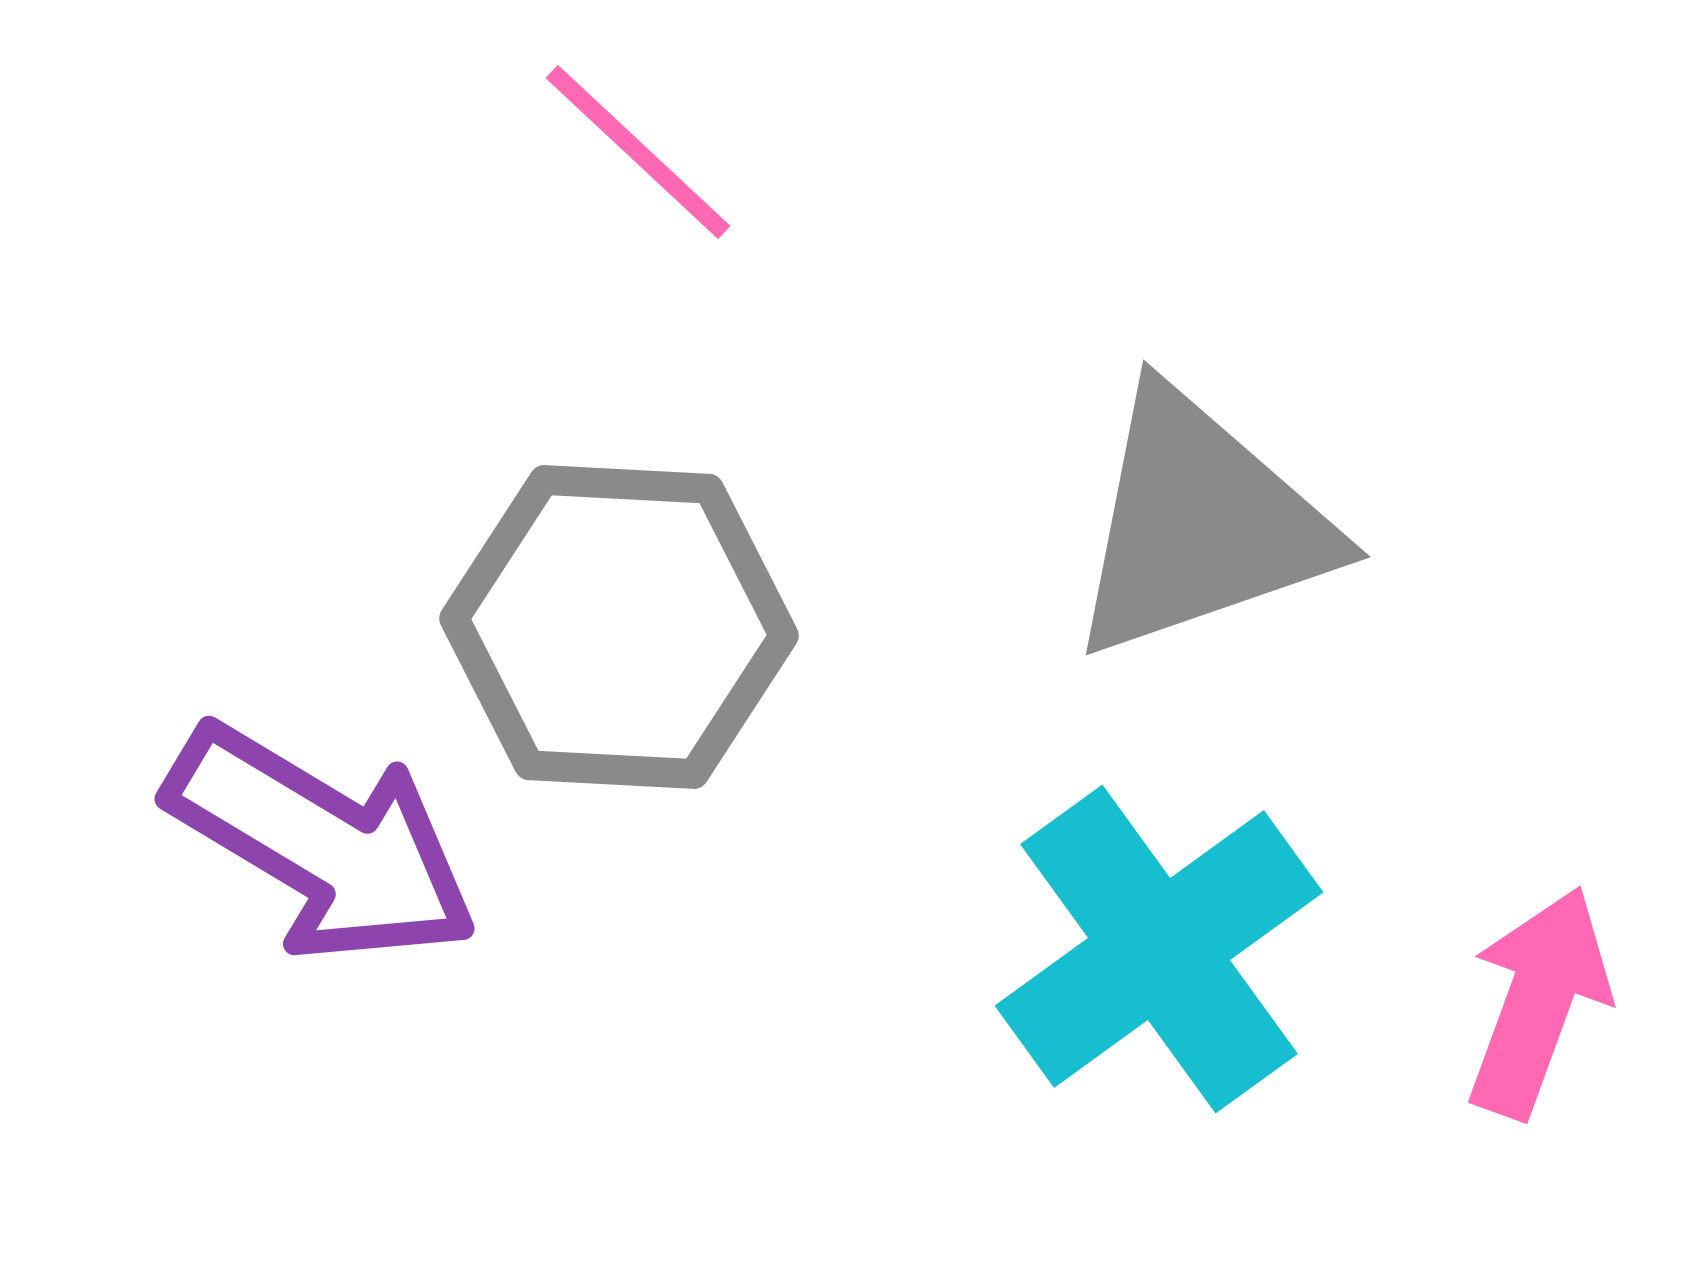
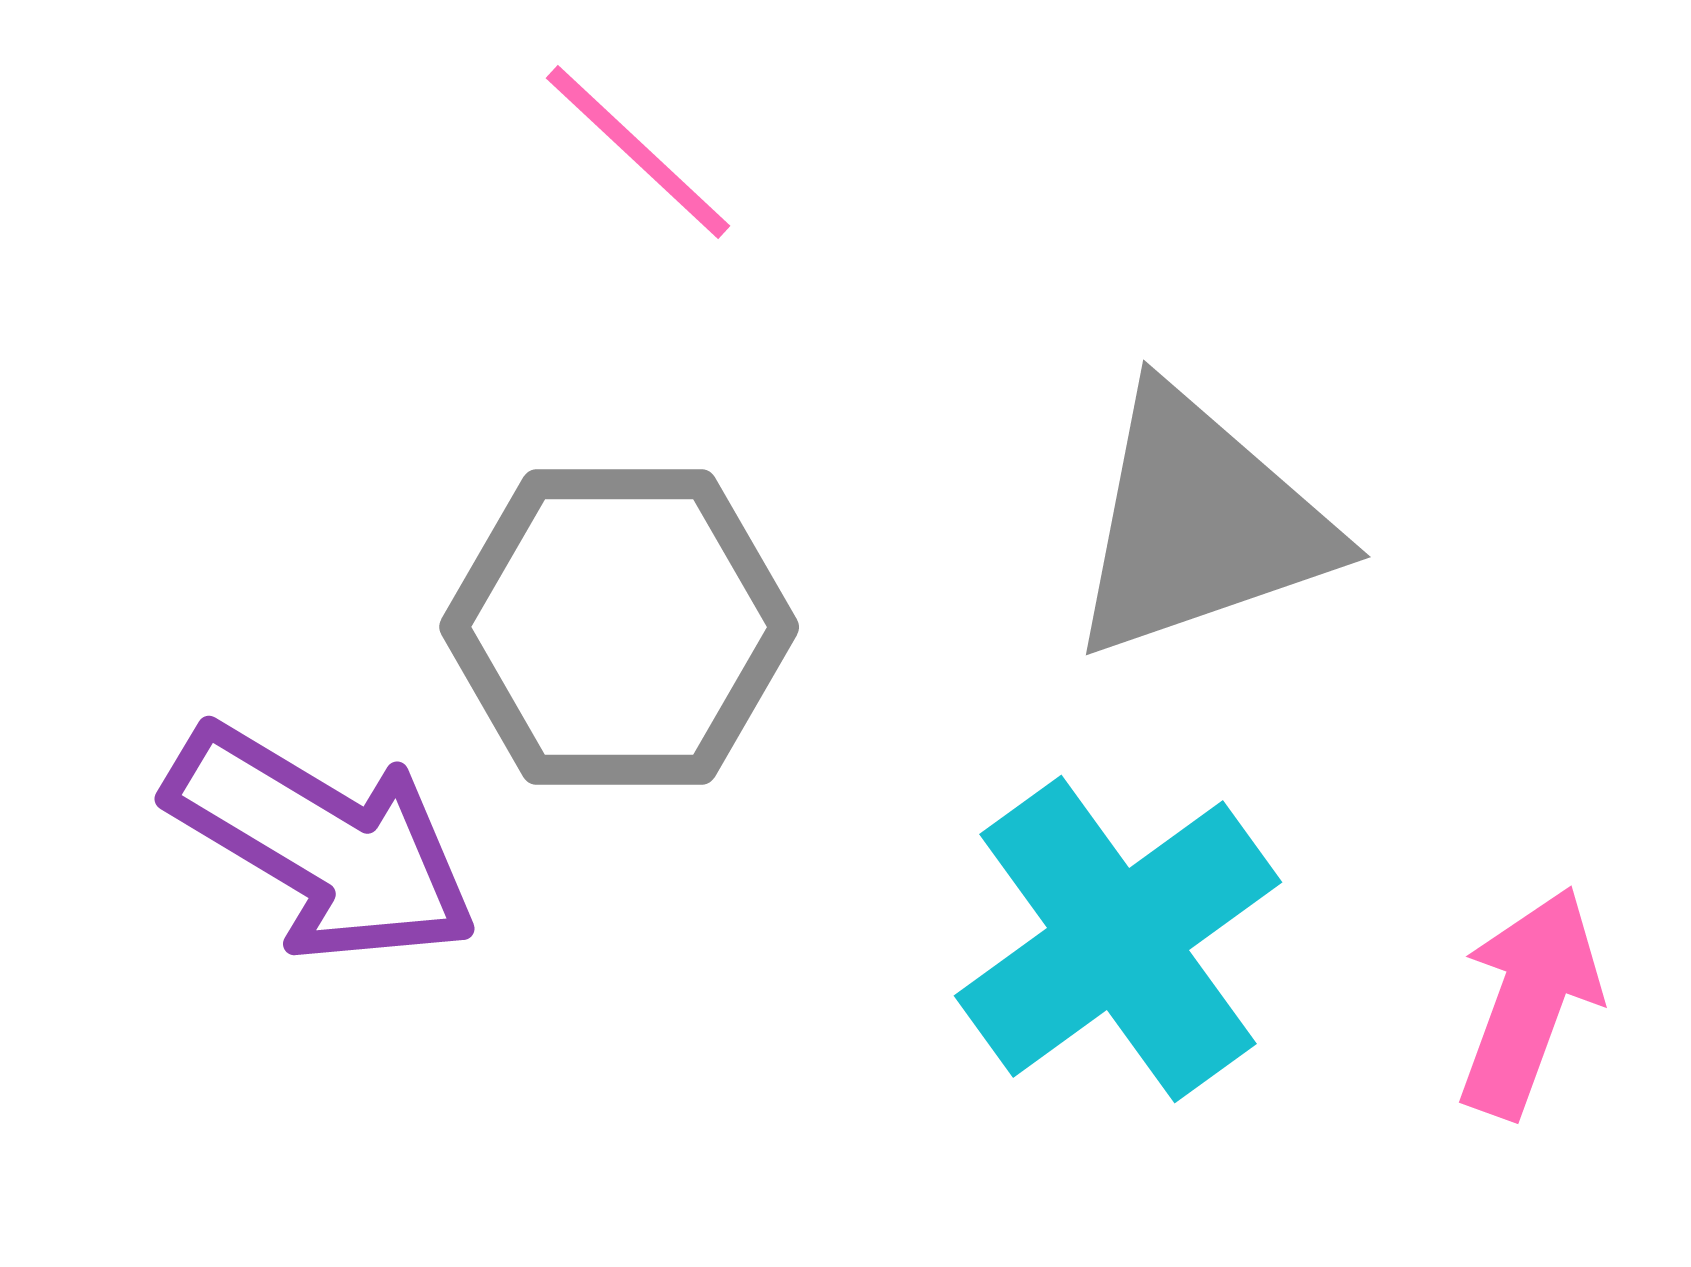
gray hexagon: rotated 3 degrees counterclockwise
cyan cross: moved 41 px left, 10 px up
pink arrow: moved 9 px left
